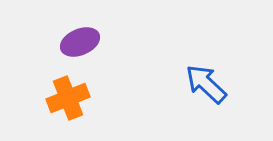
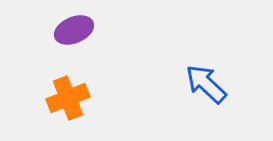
purple ellipse: moved 6 px left, 12 px up
